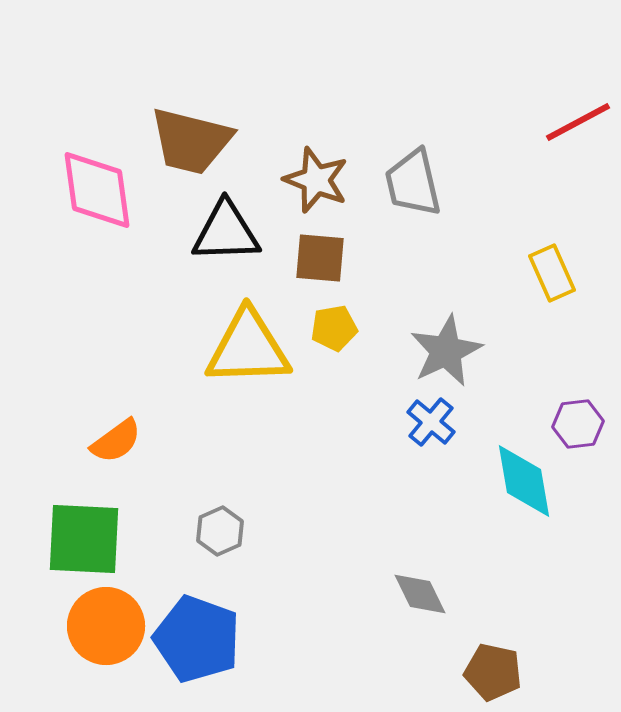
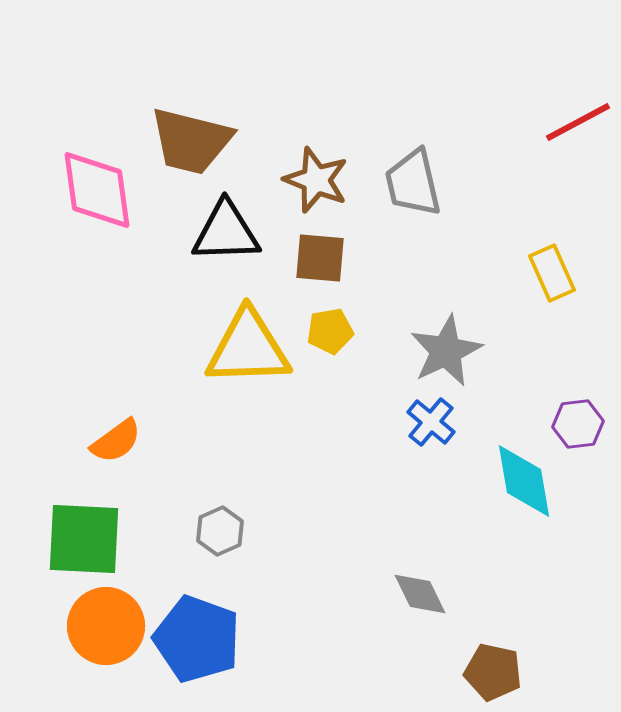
yellow pentagon: moved 4 px left, 3 px down
